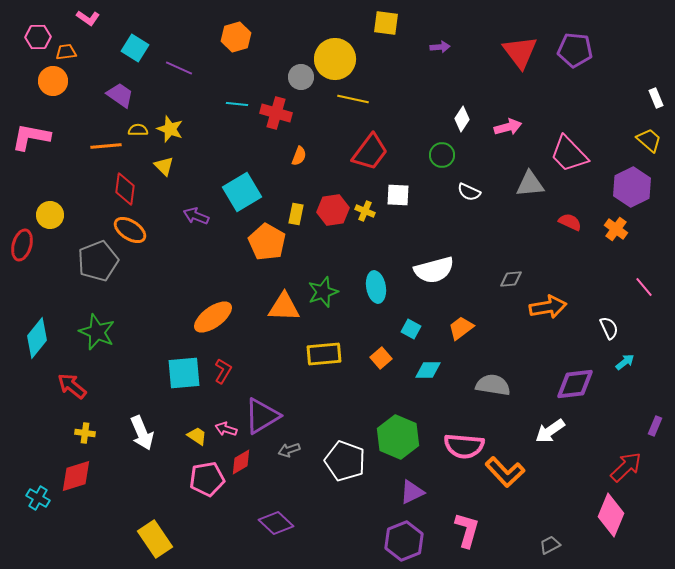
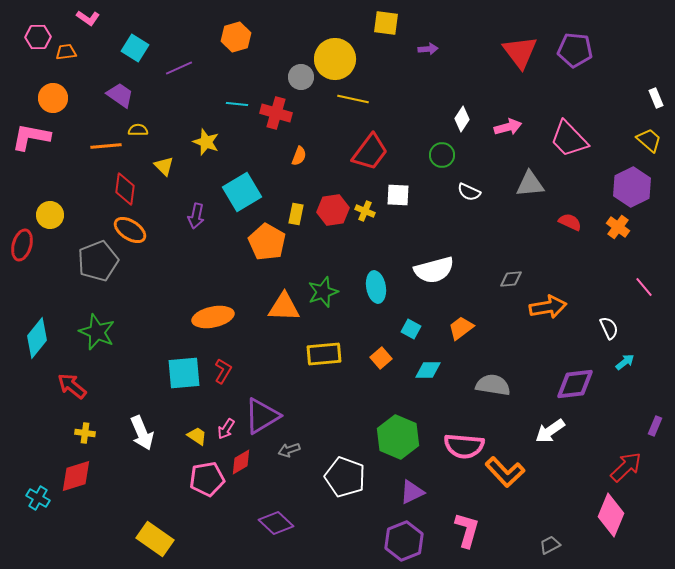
purple arrow at (440, 47): moved 12 px left, 2 px down
purple line at (179, 68): rotated 48 degrees counterclockwise
orange circle at (53, 81): moved 17 px down
yellow star at (170, 129): moved 36 px right, 13 px down
pink trapezoid at (569, 154): moved 15 px up
purple arrow at (196, 216): rotated 100 degrees counterclockwise
orange cross at (616, 229): moved 2 px right, 2 px up
orange ellipse at (213, 317): rotated 24 degrees clockwise
pink arrow at (226, 429): rotated 75 degrees counterclockwise
white pentagon at (345, 461): moved 16 px down
yellow rectangle at (155, 539): rotated 21 degrees counterclockwise
